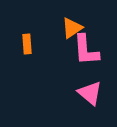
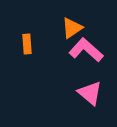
pink L-shape: rotated 136 degrees clockwise
